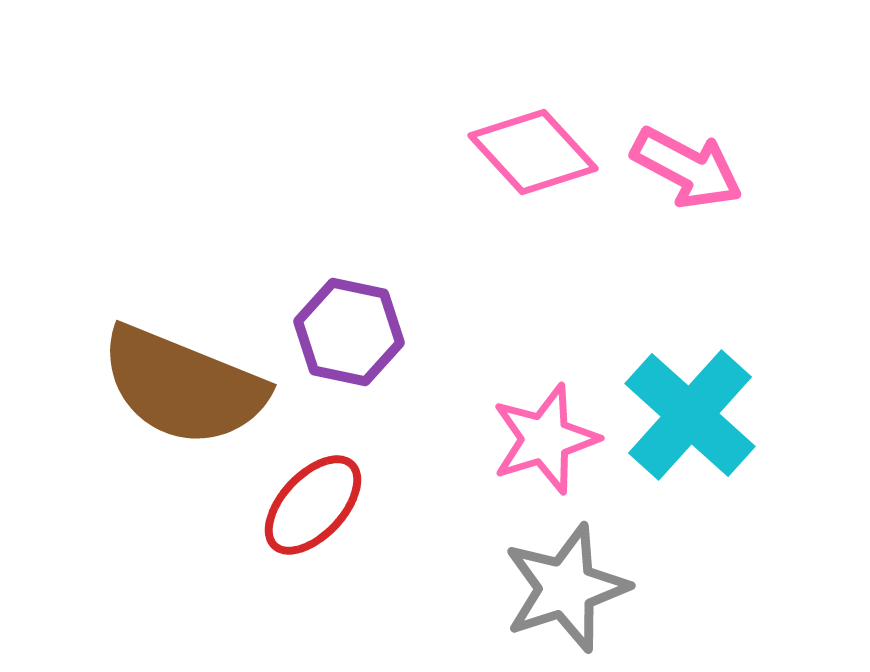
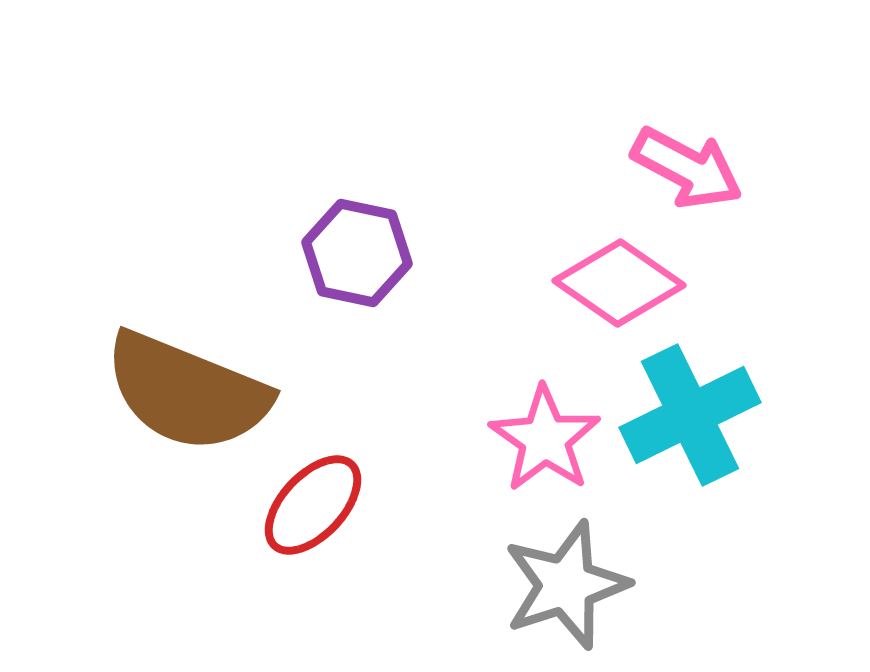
pink diamond: moved 86 px right, 131 px down; rotated 13 degrees counterclockwise
purple hexagon: moved 8 px right, 79 px up
brown semicircle: moved 4 px right, 6 px down
cyan cross: rotated 22 degrees clockwise
pink star: rotated 20 degrees counterclockwise
gray star: moved 3 px up
